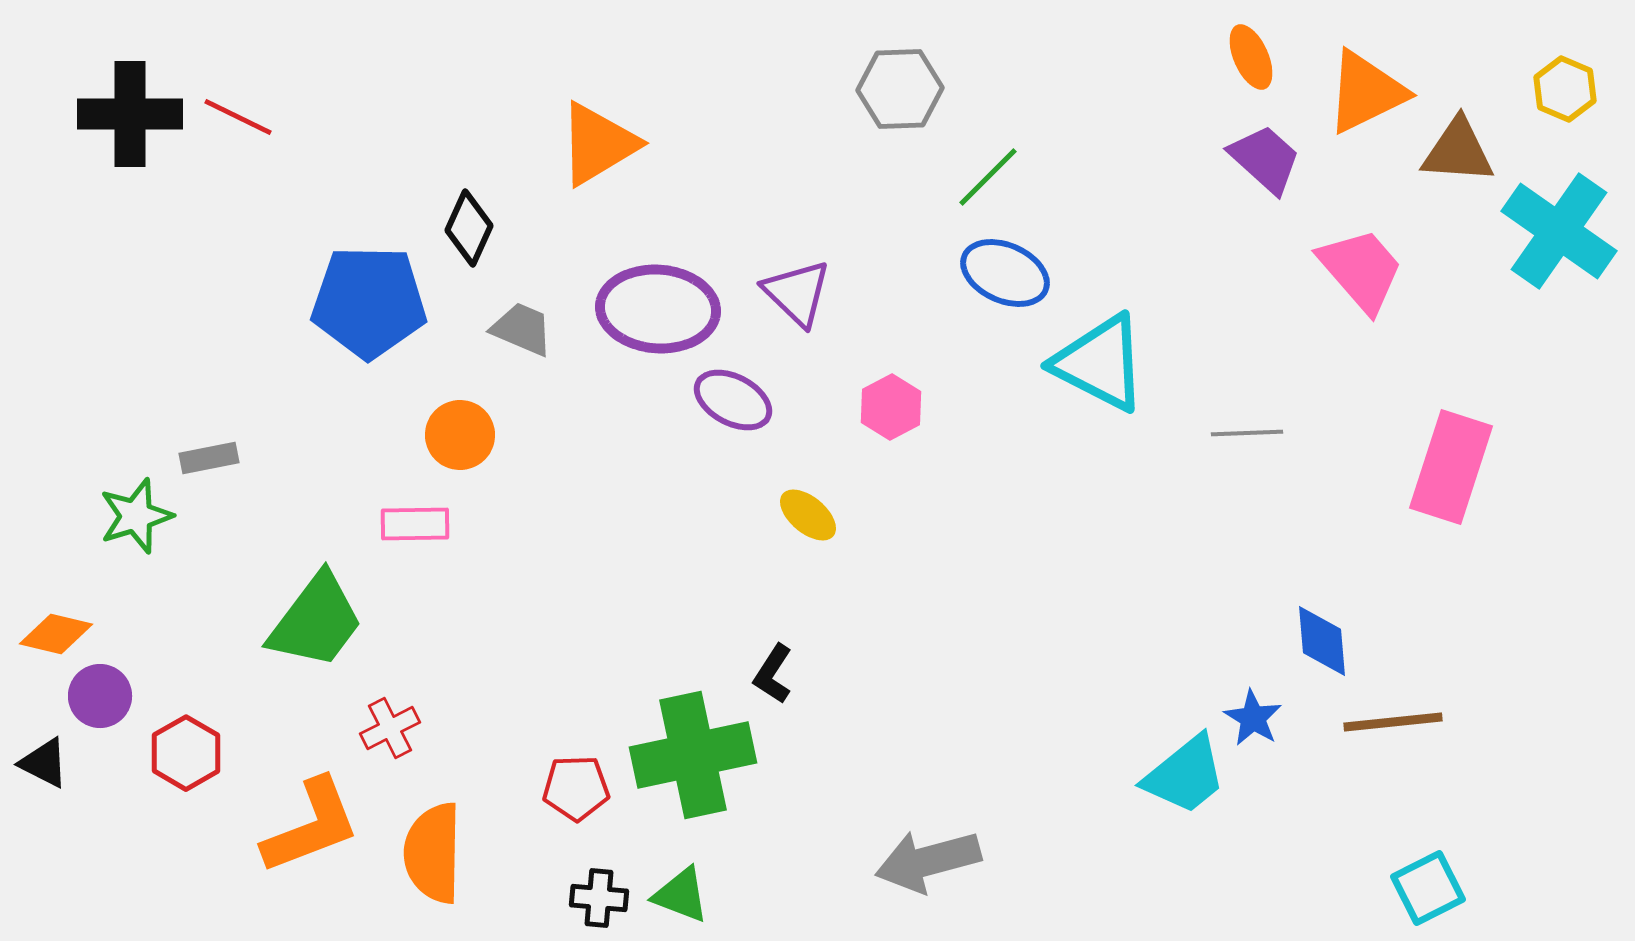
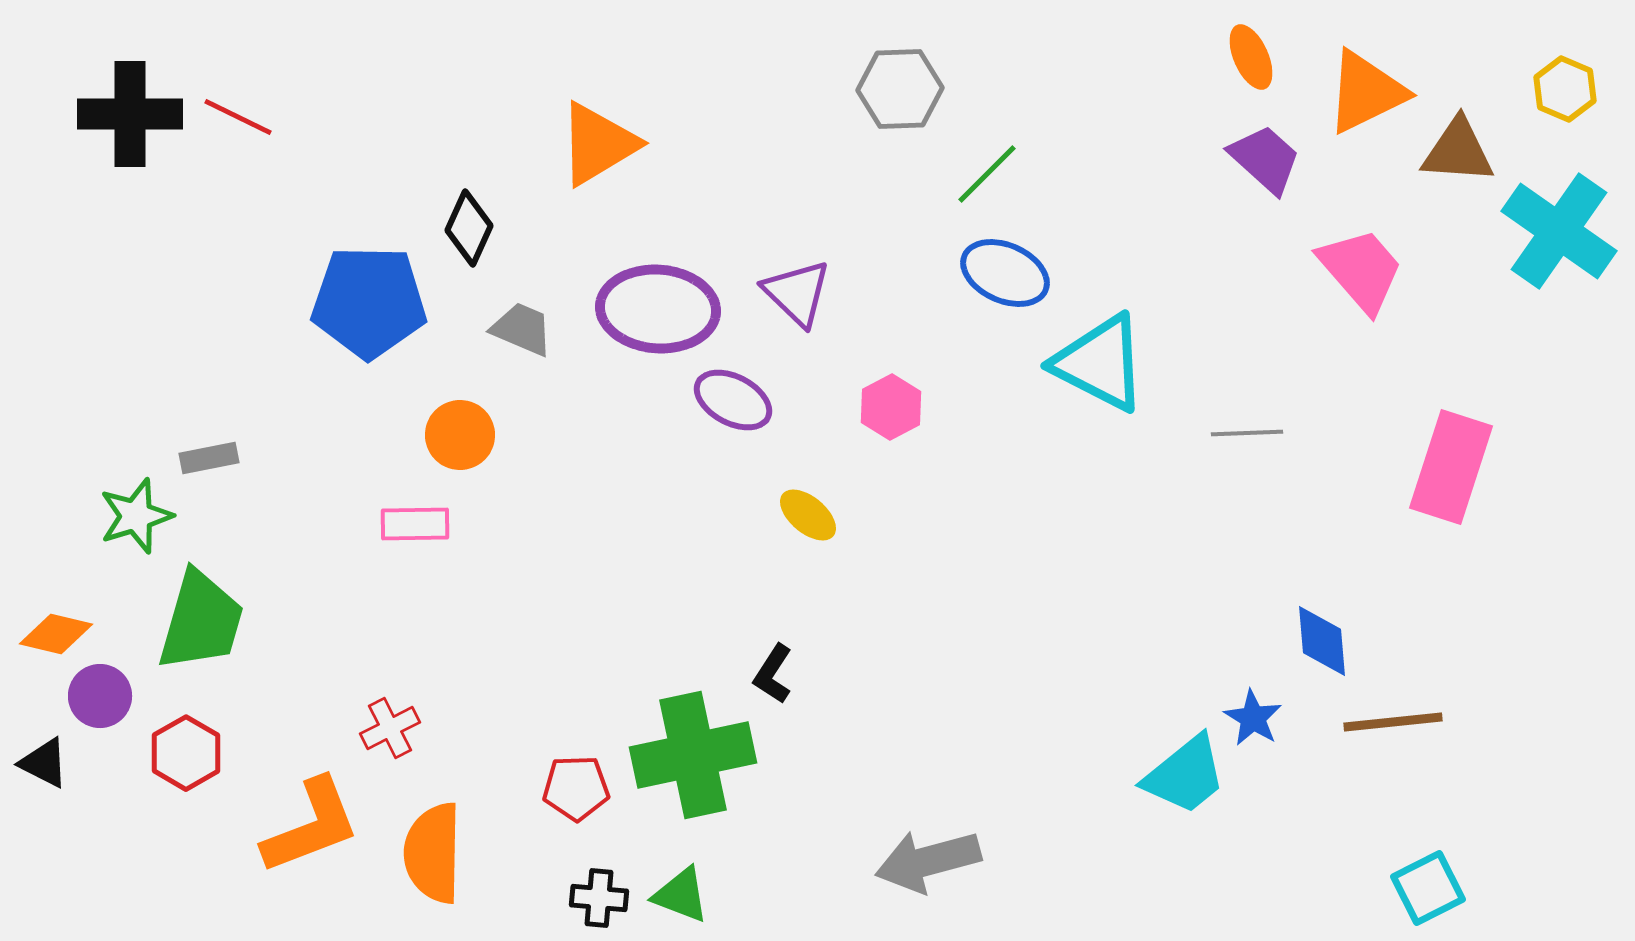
green line at (988, 177): moved 1 px left, 3 px up
green trapezoid at (316, 621): moved 115 px left; rotated 21 degrees counterclockwise
